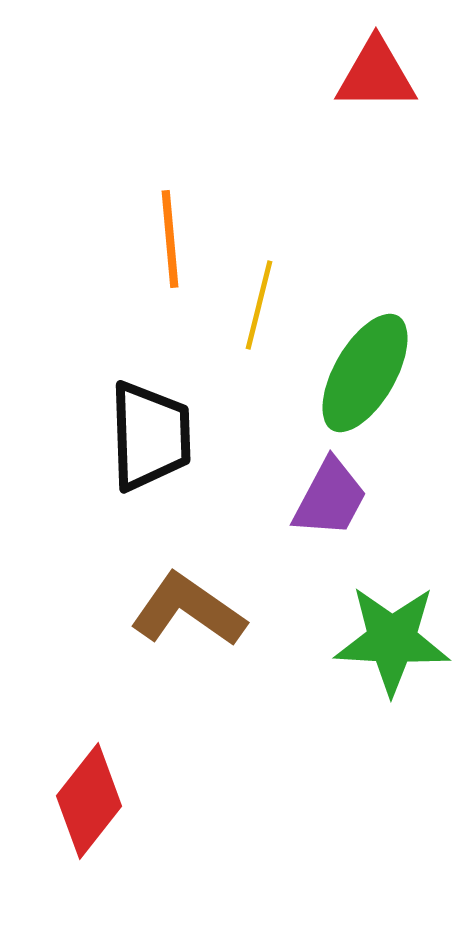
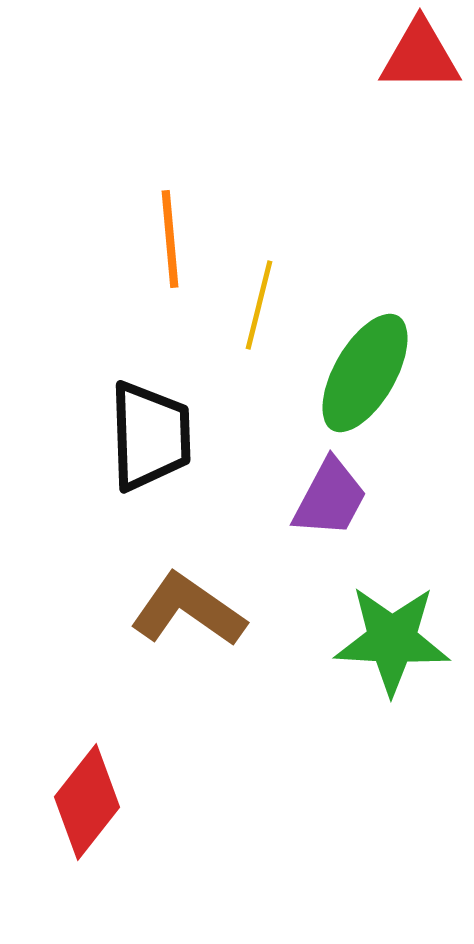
red triangle: moved 44 px right, 19 px up
red diamond: moved 2 px left, 1 px down
